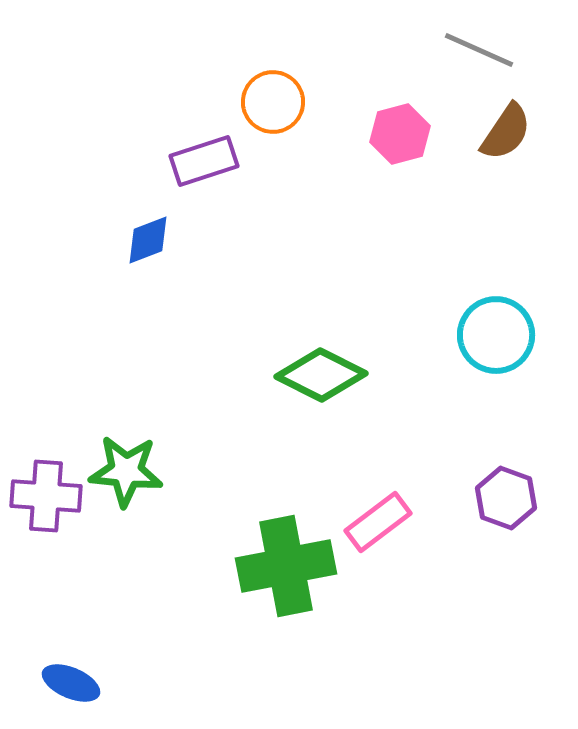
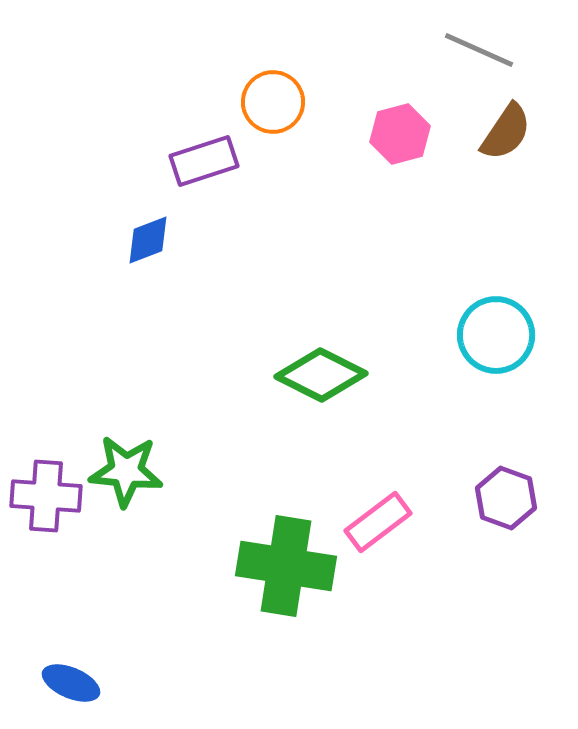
green cross: rotated 20 degrees clockwise
